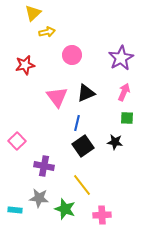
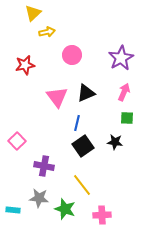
cyan rectangle: moved 2 px left
